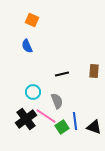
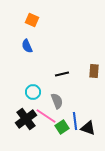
black triangle: moved 6 px left, 1 px down
